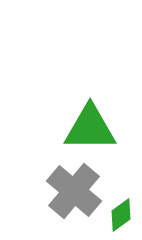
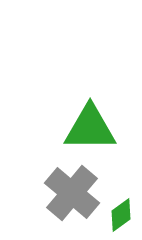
gray cross: moved 2 px left, 2 px down
